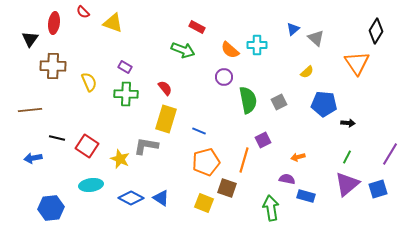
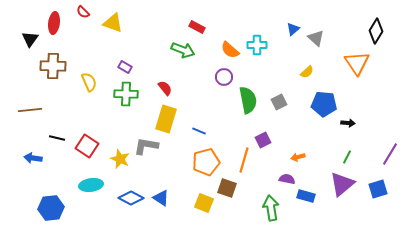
blue arrow at (33, 158): rotated 18 degrees clockwise
purple triangle at (347, 184): moved 5 px left
